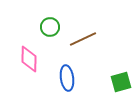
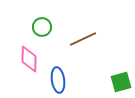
green circle: moved 8 px left
blue ellipse: moved 9 px left, 2 px down
